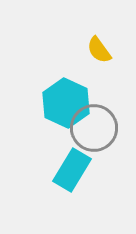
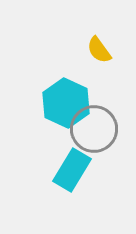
gray circle: moved 1 px down
